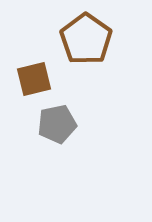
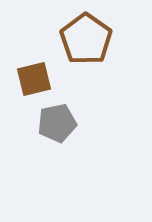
gray pentagon: moved 1 px up
